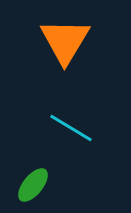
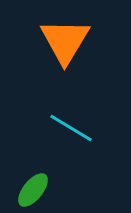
green ellipse: moved 5 px down
